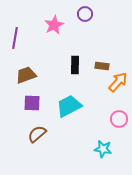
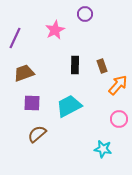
pink star: moved 1 px right, 5 px down
purple line: rotated 15 degrees clockwise
brown rectangle: rotated 64 degrees clockwise
brown trapezoid: moved 2 px left, 2 px up
orange arrow: moved 3 px down
